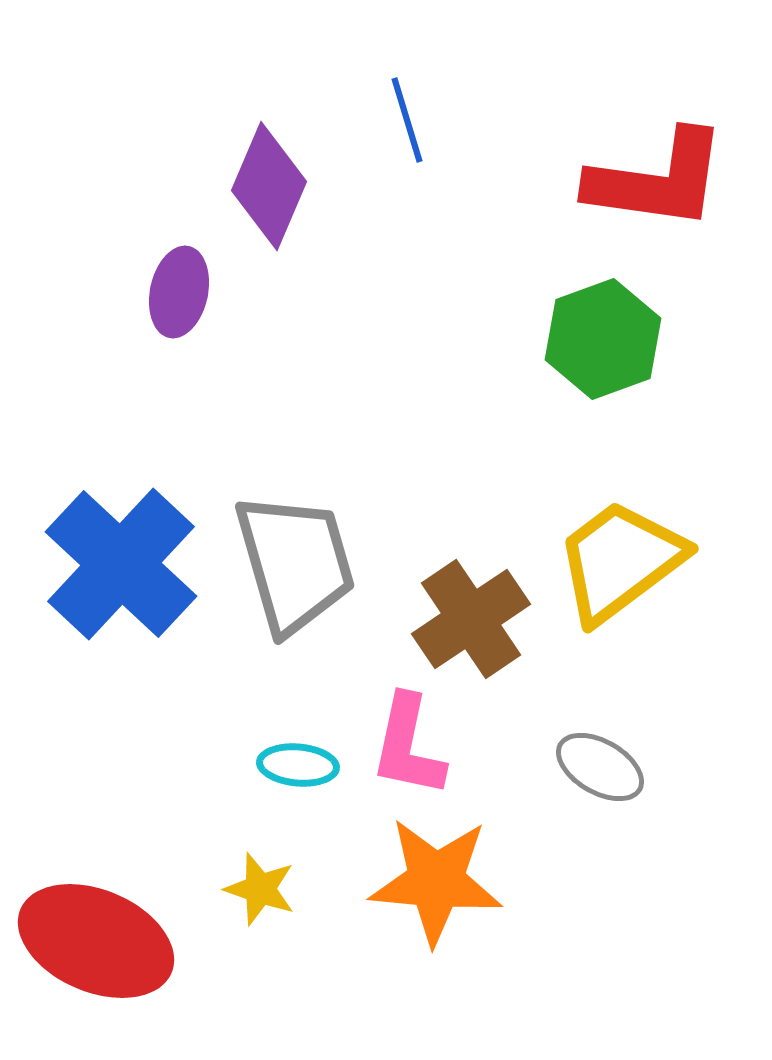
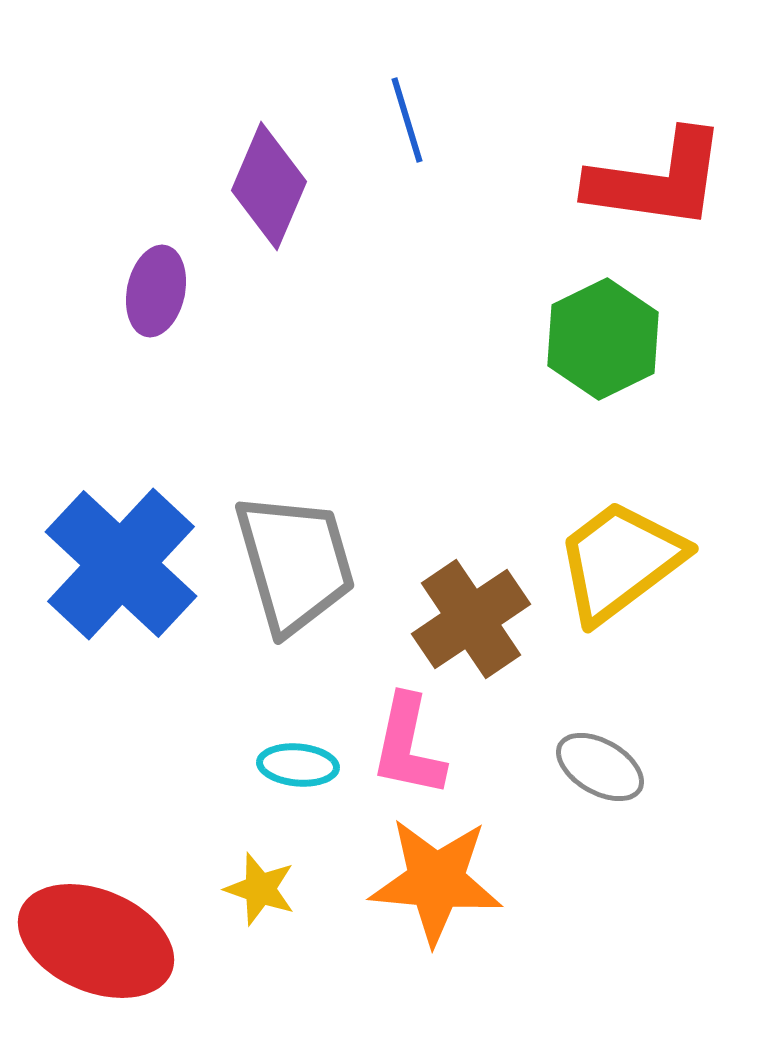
purple ellipse: moved 23 px left, 1 px up
green hexagon: rotated 6 degrees counterclockwise
